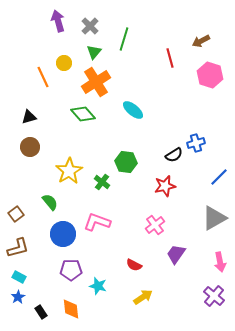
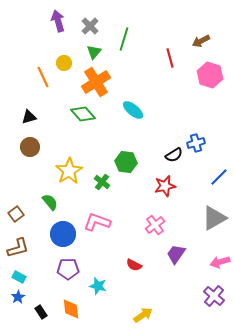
pink arrow: rotated 84 degrees clockwise
purple pentagon: moved 3 px left, 1 px up
yellow arrow: moved 18 px down
